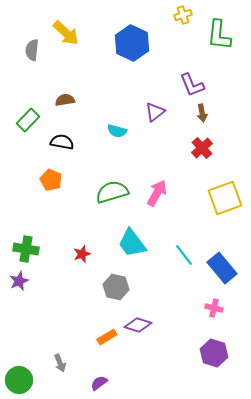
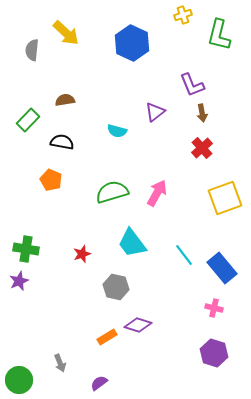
green L-shape: rotated 8 degrees clockwise
